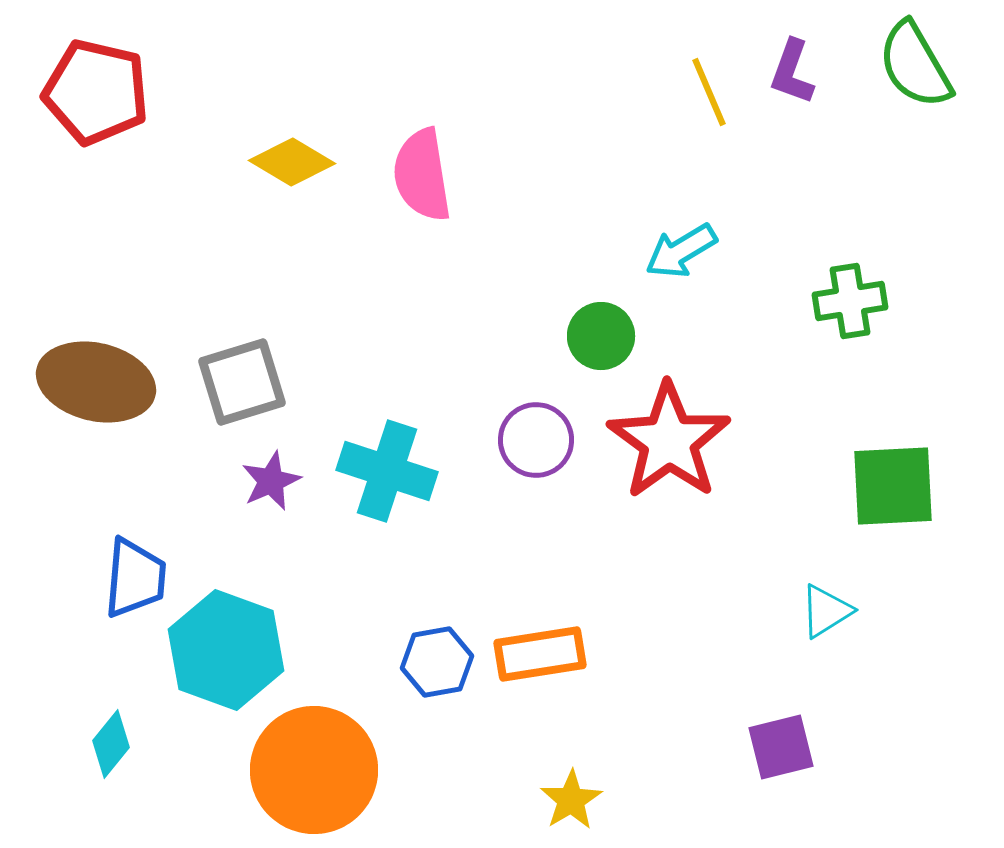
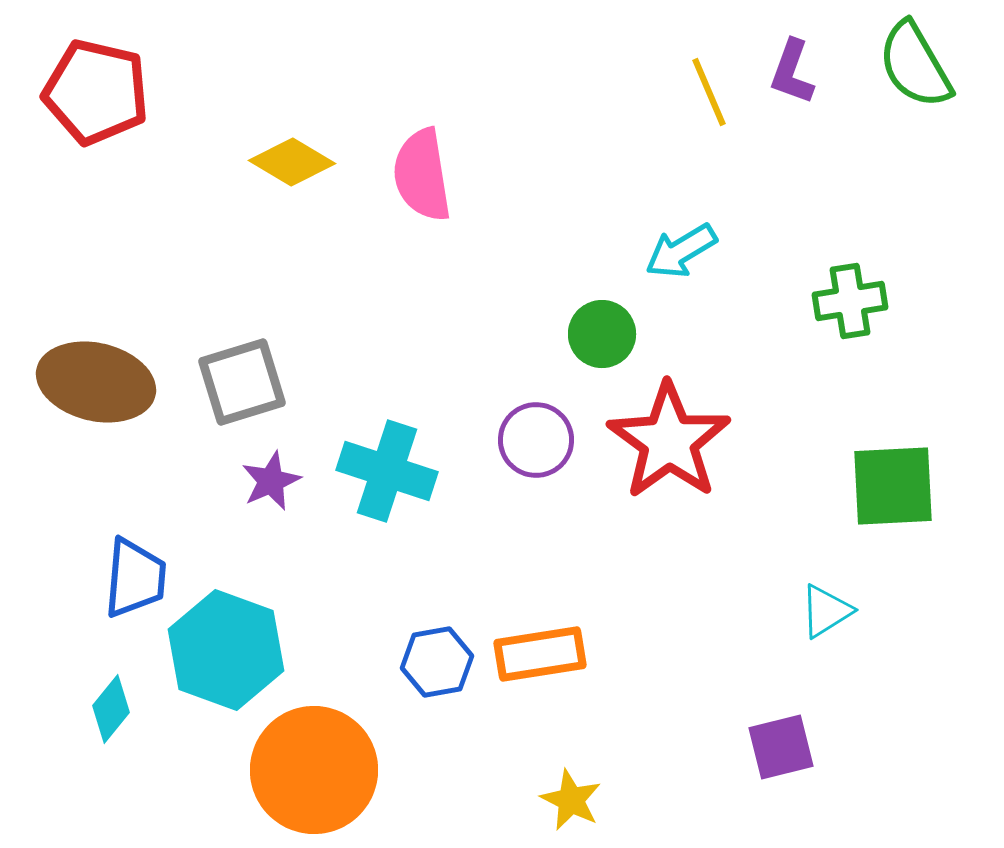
green circle: moved 1 px right, 2 px up
cyan diamond: moved 35 px up
yellow star: rotated 14 degrees counterclockwise
